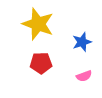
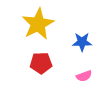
yellow star: rotated 24 degrees clockwise
blue star: rotated 18 degrees clockwise
